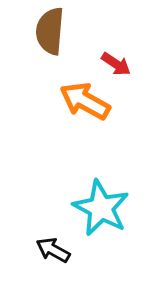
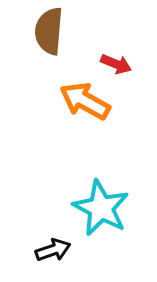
brown semicircle: moved 1 px left
red arrow: rotated 12 degrees counterclockwise
black arrow: rotated 132 degrees clockwise
